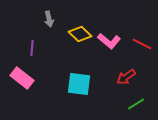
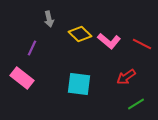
purple line: rotated 21 degrees clockwise
